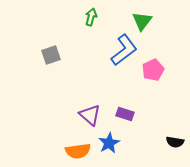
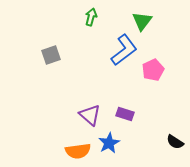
black semicircle: rotated 24 degrees clockwise
